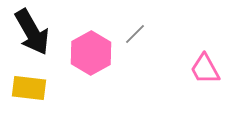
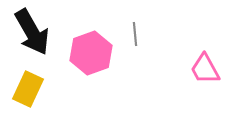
gray line: rotated 50 degrees counterclockwise
pink hexagon: rotated 9 degrees clockwise
yellow rectangle: moved 1 px left, 1 px down; rotated 72 degrees counterclockwise
